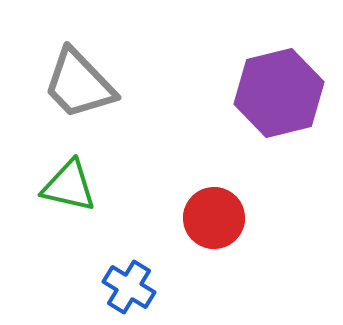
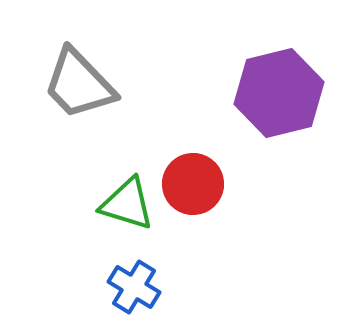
green triangle: moved 58 px right, 18 px down; rotated 4 degrees clockwise
red circle: moved 21 px left, 34 px up
blue cross: moved 5 px right
